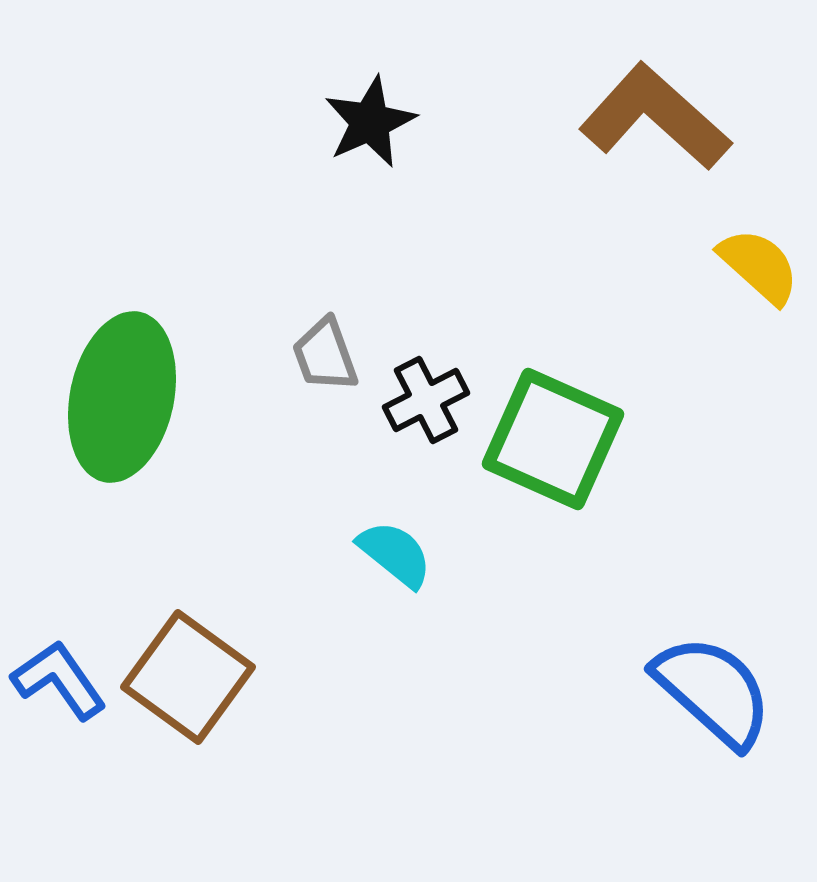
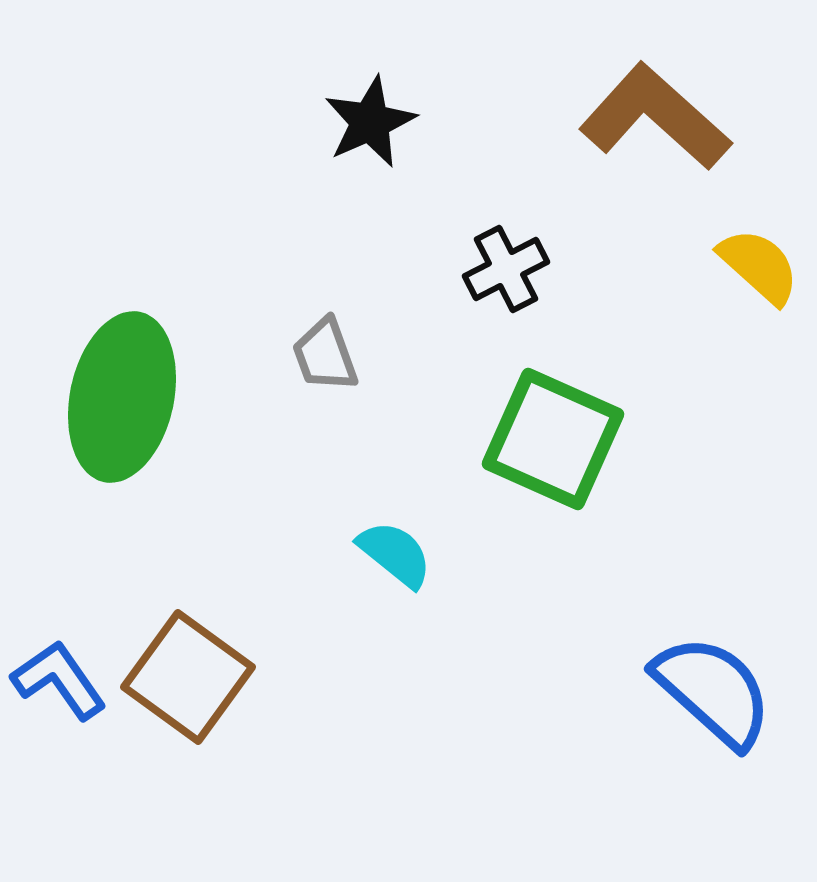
black cross: moved 80 px right, 131 px up
